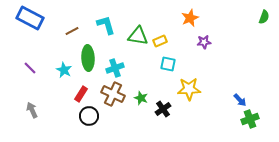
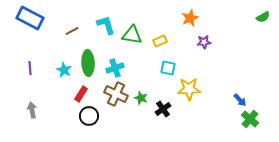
green semicircle: moved 1 px left; rotated 40 degrees clockwise
green triangle: moved 6 px left, 1 px up
green ellipse: moved 5 px down
cyan square: moved 4 px down
purple line: rotated 40 degrees clockwise
brown cross: moved 3 px right
gray arrow: rotated 14 degrees clockwise
green cross: rotated 30 degrees counterclockwise
